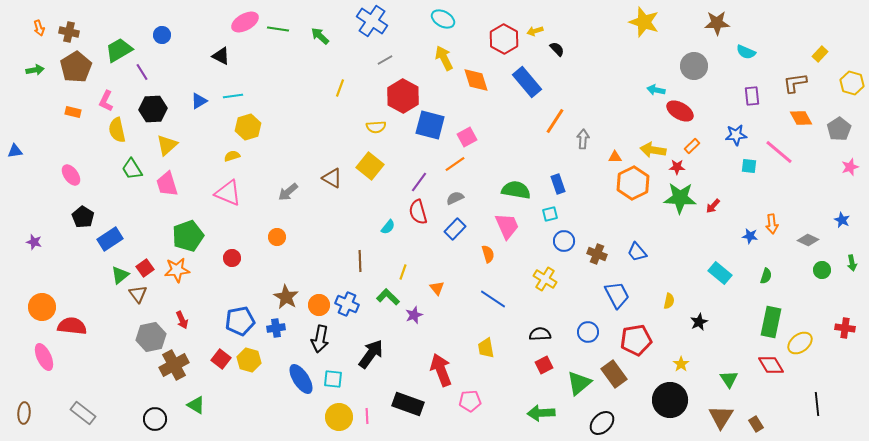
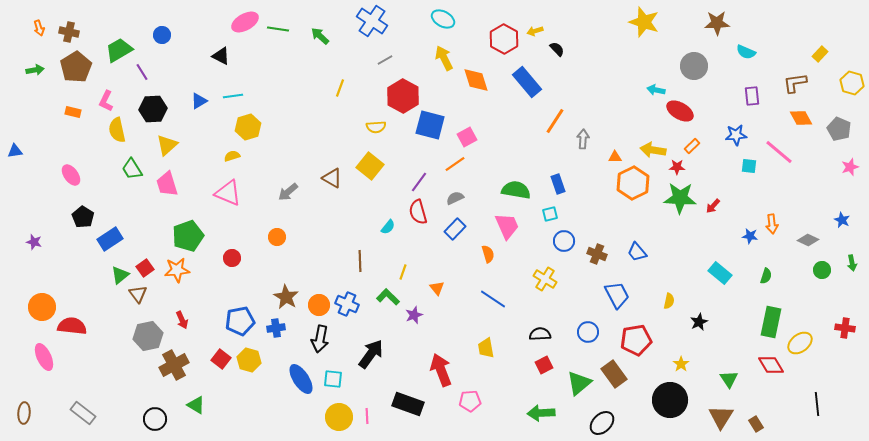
gray pentagon at (839, 129): rotated 15 degrees counterclockwise
gray hexagon at (151, 337): moved 3 px left, 1 px up
